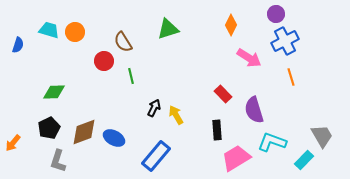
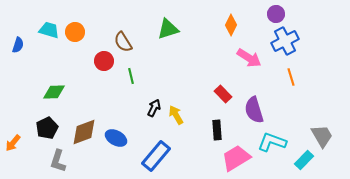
black pentagon: moved 2 px left
blue ellipse: moved 2 px right
